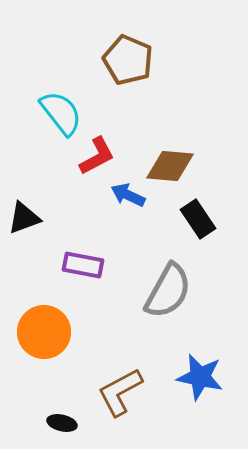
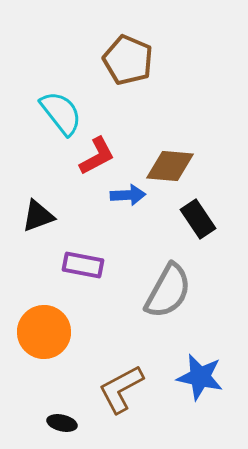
blue arrow: rotated 152 degrees clockwise
black triangle: moved 14 px right, 2 px up
brown L-shape: moved 1 px right, 3 px up
